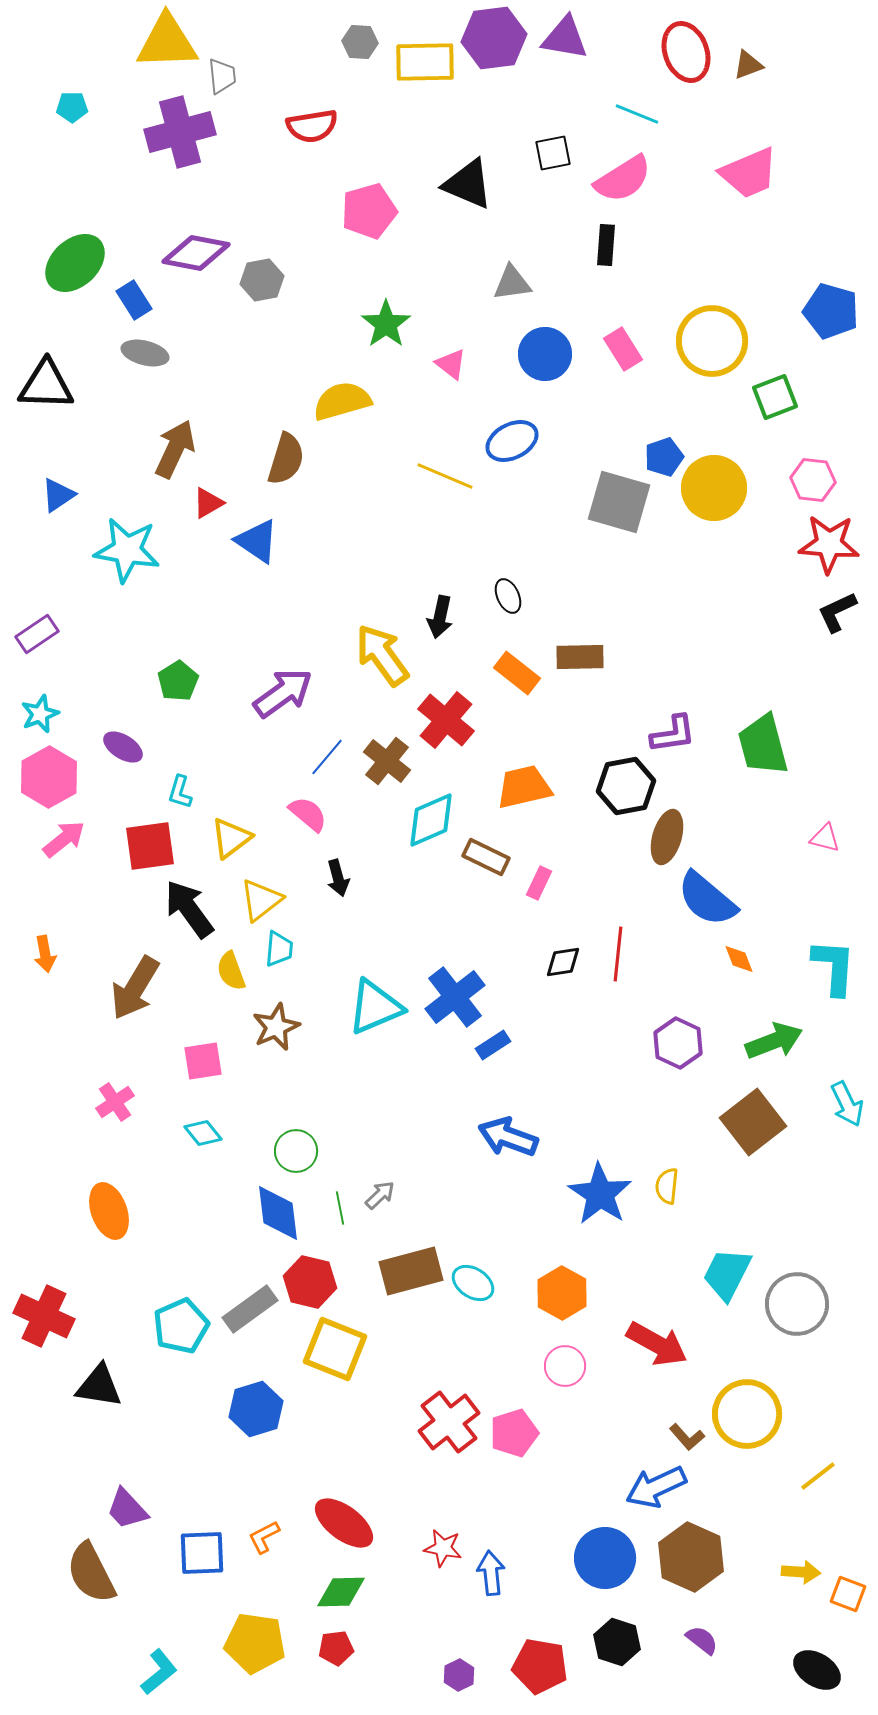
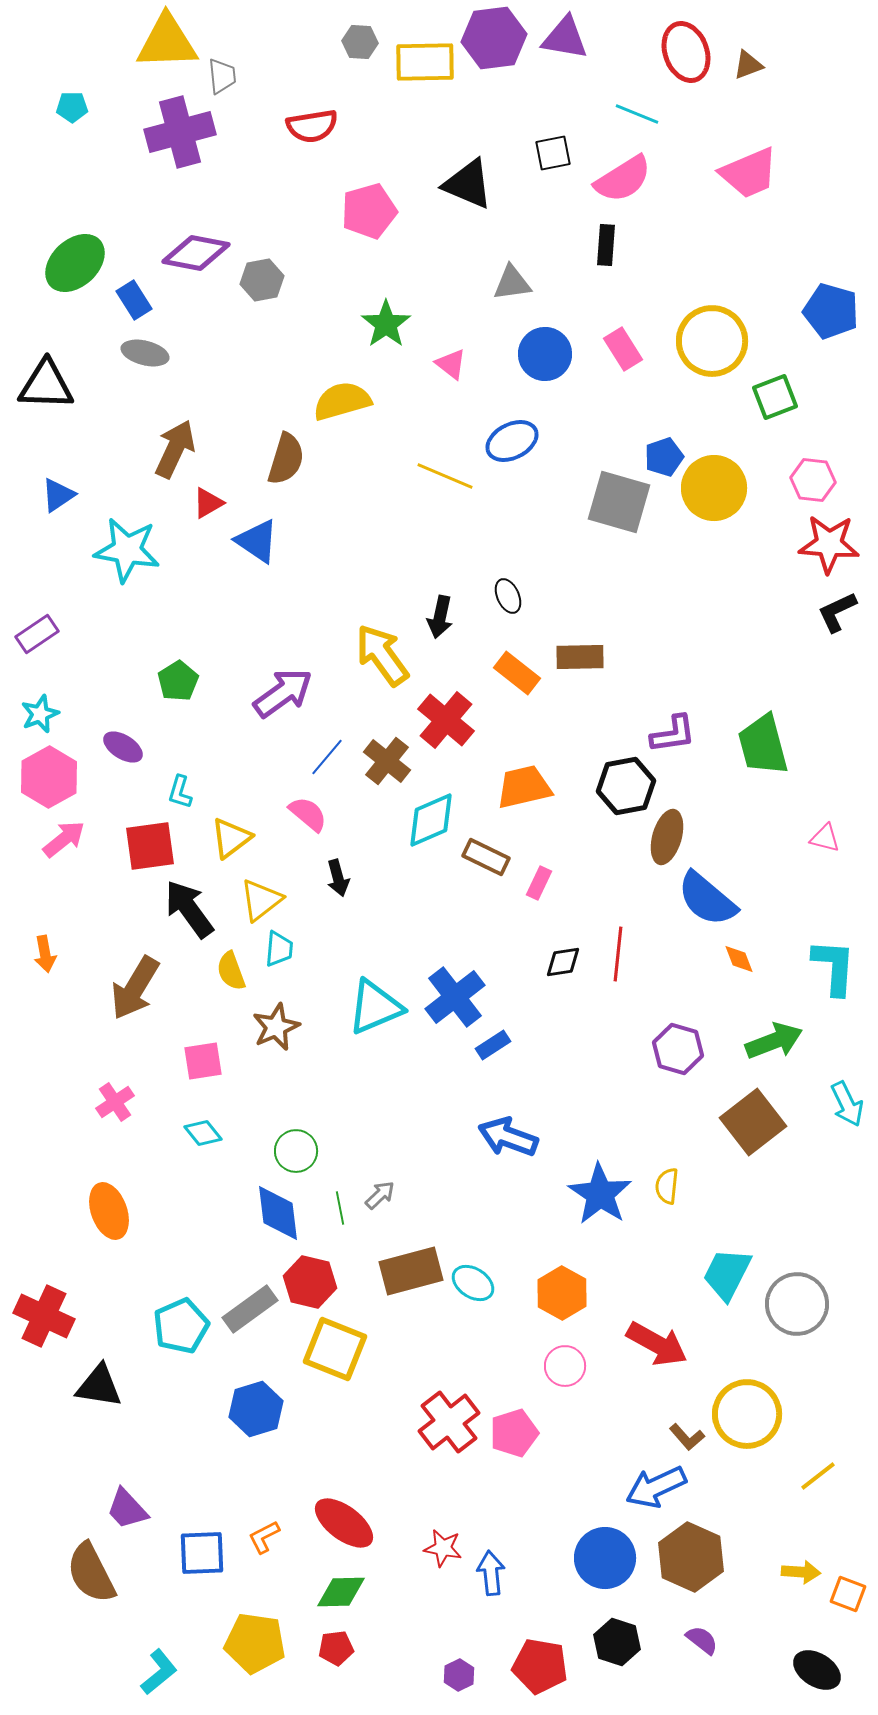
purple hexagon at (678, 1043): moved 6 px down; rotated 9 degrees counterclockwise
